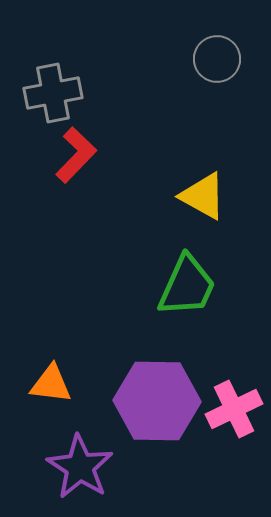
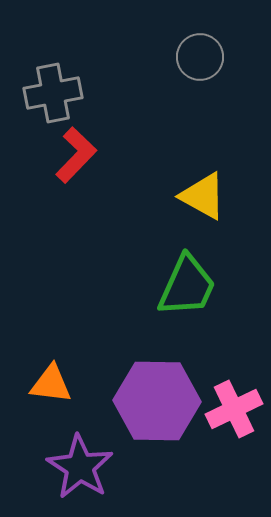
gray circle: moved 17 px left, 2 px up
